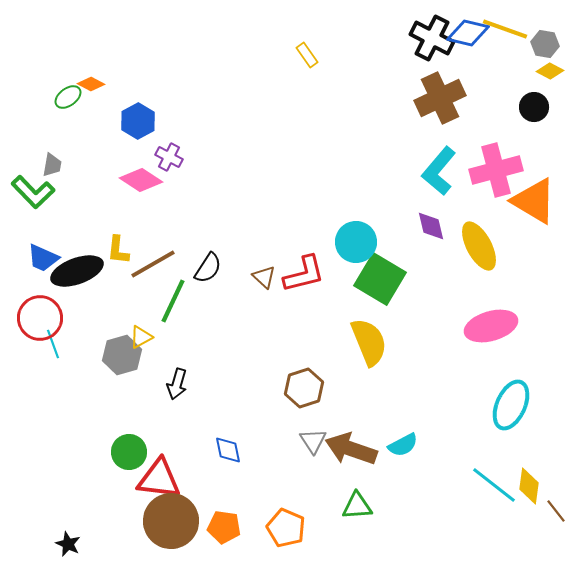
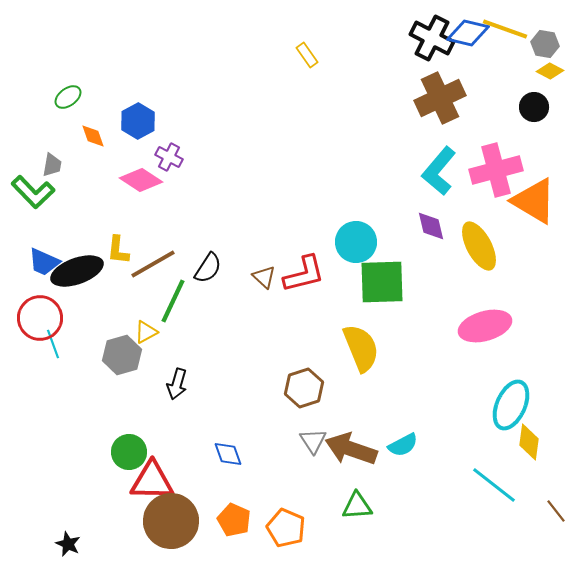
orange diamond at (91, 84): moved 2 px right, 52 px down; rotated 44 degrees clockwise
blue trapezoid at (43, 258): moved 1 px right, 4 px down
green square at (380, 279): moved 2 px right, 3 px down; rotated 33 degrees counterclockwise
pink ellipse at (491, 326): moved 6 px left
yellow triangle at (141, 337): moved 5 px right, 5 px up
yellow semicircle at (369, 342): moved 8 px left, 6 px down
blue diamond at (228, 450): moved 4 px down; rotated 8 degrees counterclockwise
red triangle at (159, 479): moved 7 px left, 2 px down; rotated 6 degrees counterclockwise
yellow diamond at (529, 486): moved 44 px up
orange pentagon at (224, 527): moved 10 px right, 7 px up; rotated 16 degrees clockwise
